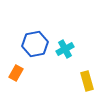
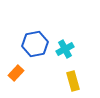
orange rectangle: rotated 14 degrees clockwise
yellow rectangle: moved 14 px left
